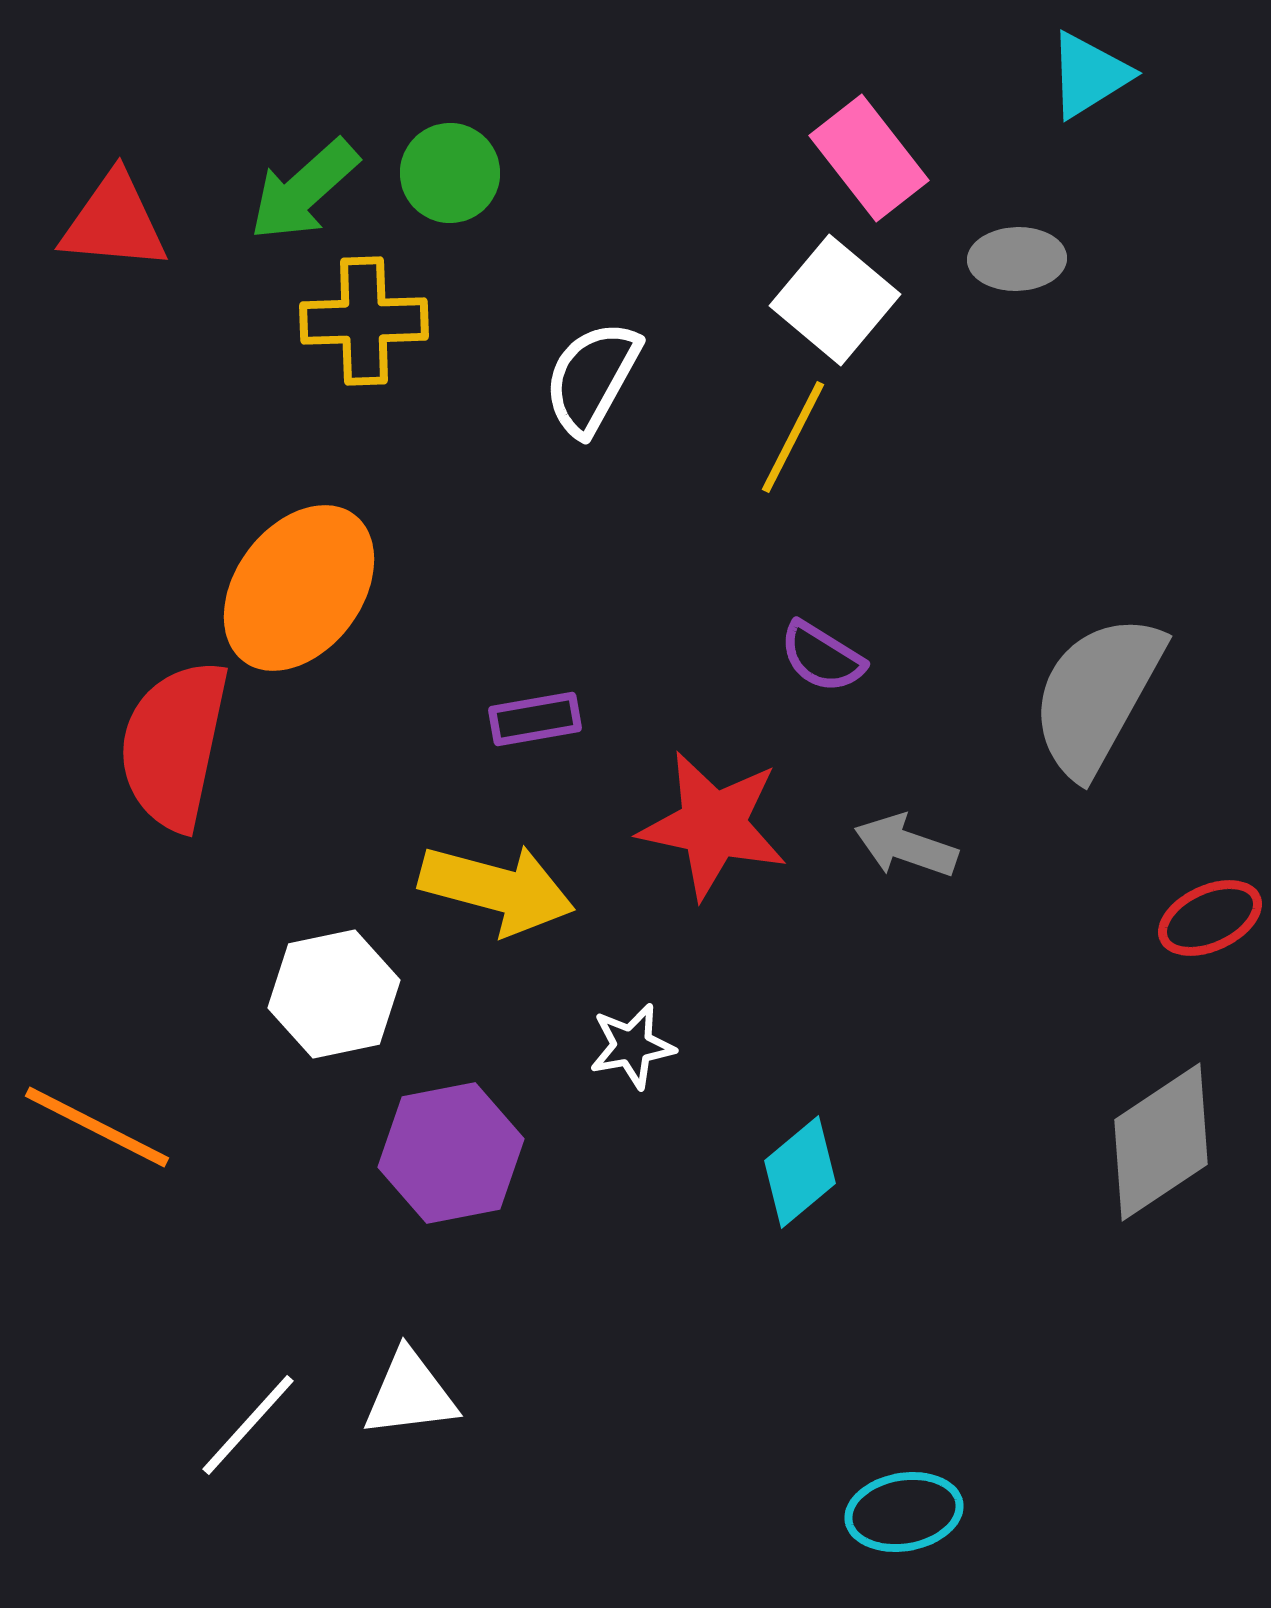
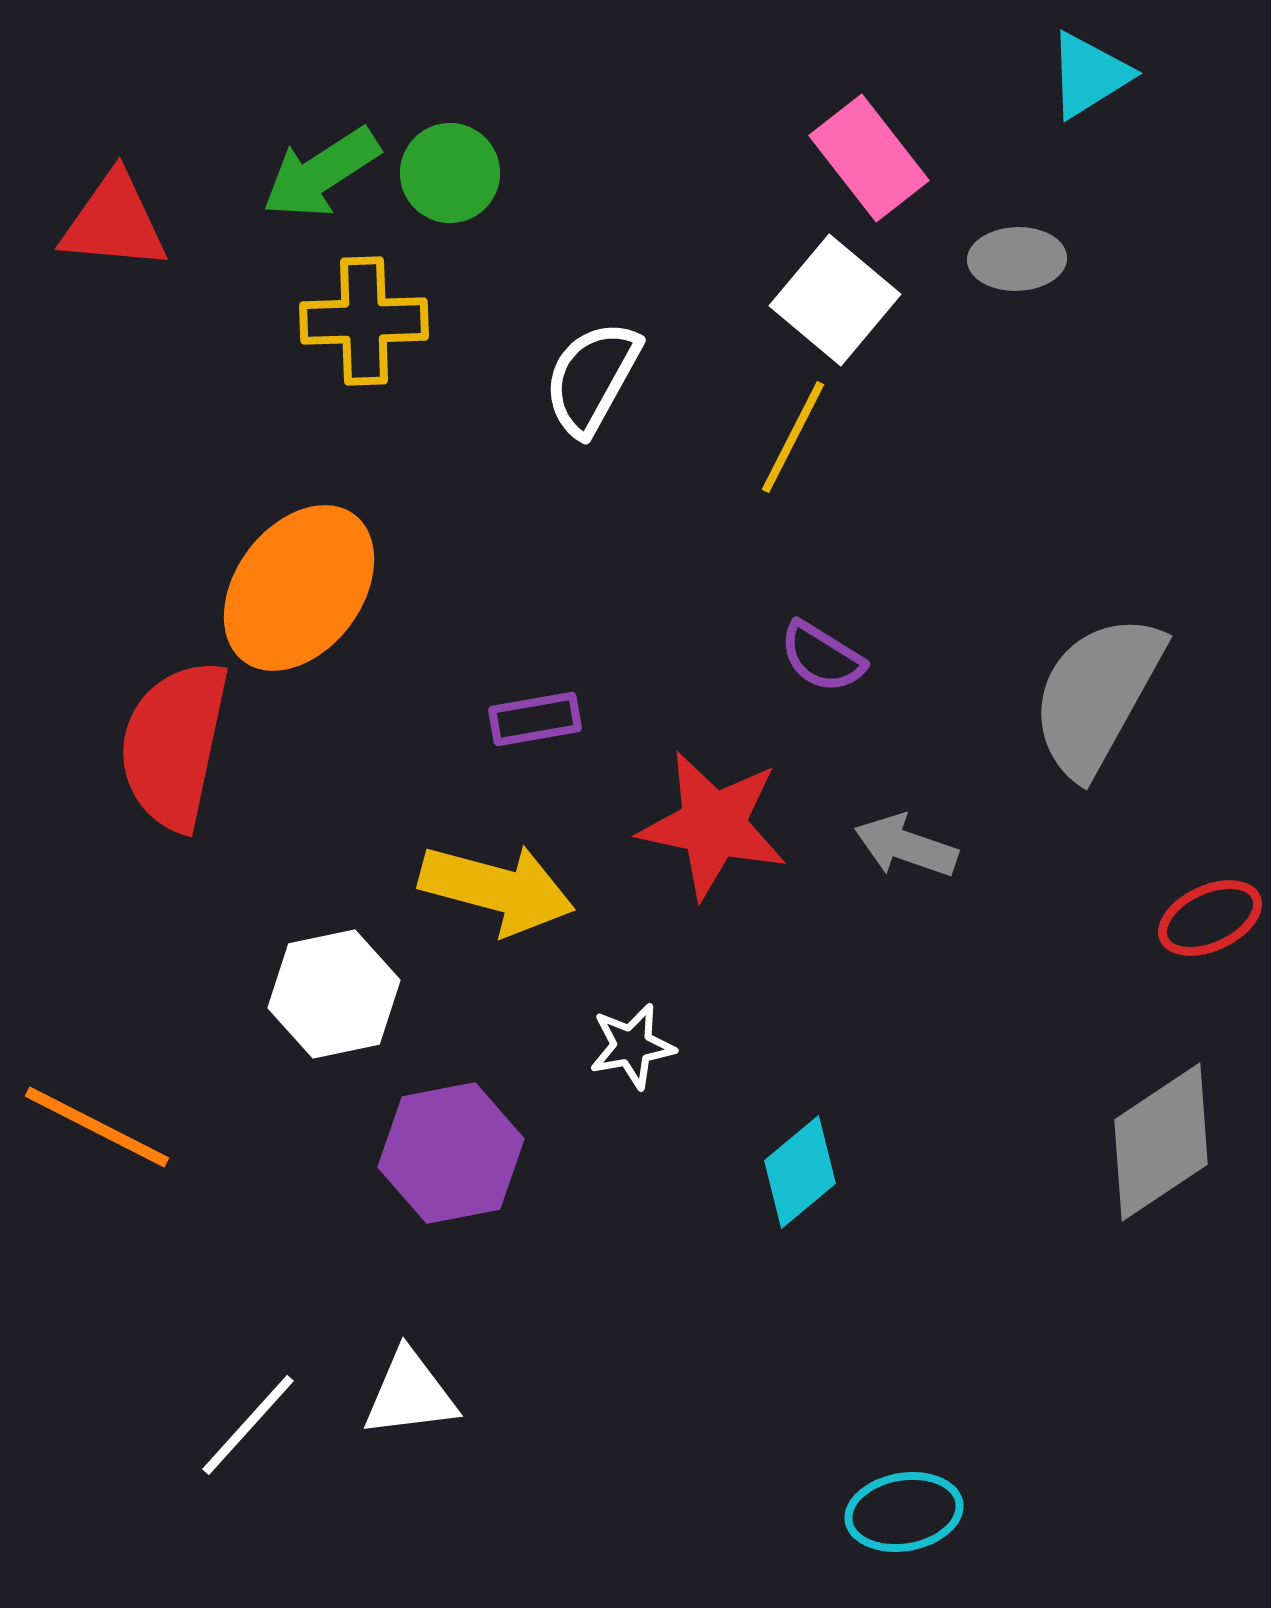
green arrow: moved 17 px right, 17 px up; rotated 9 degrees clockwise
